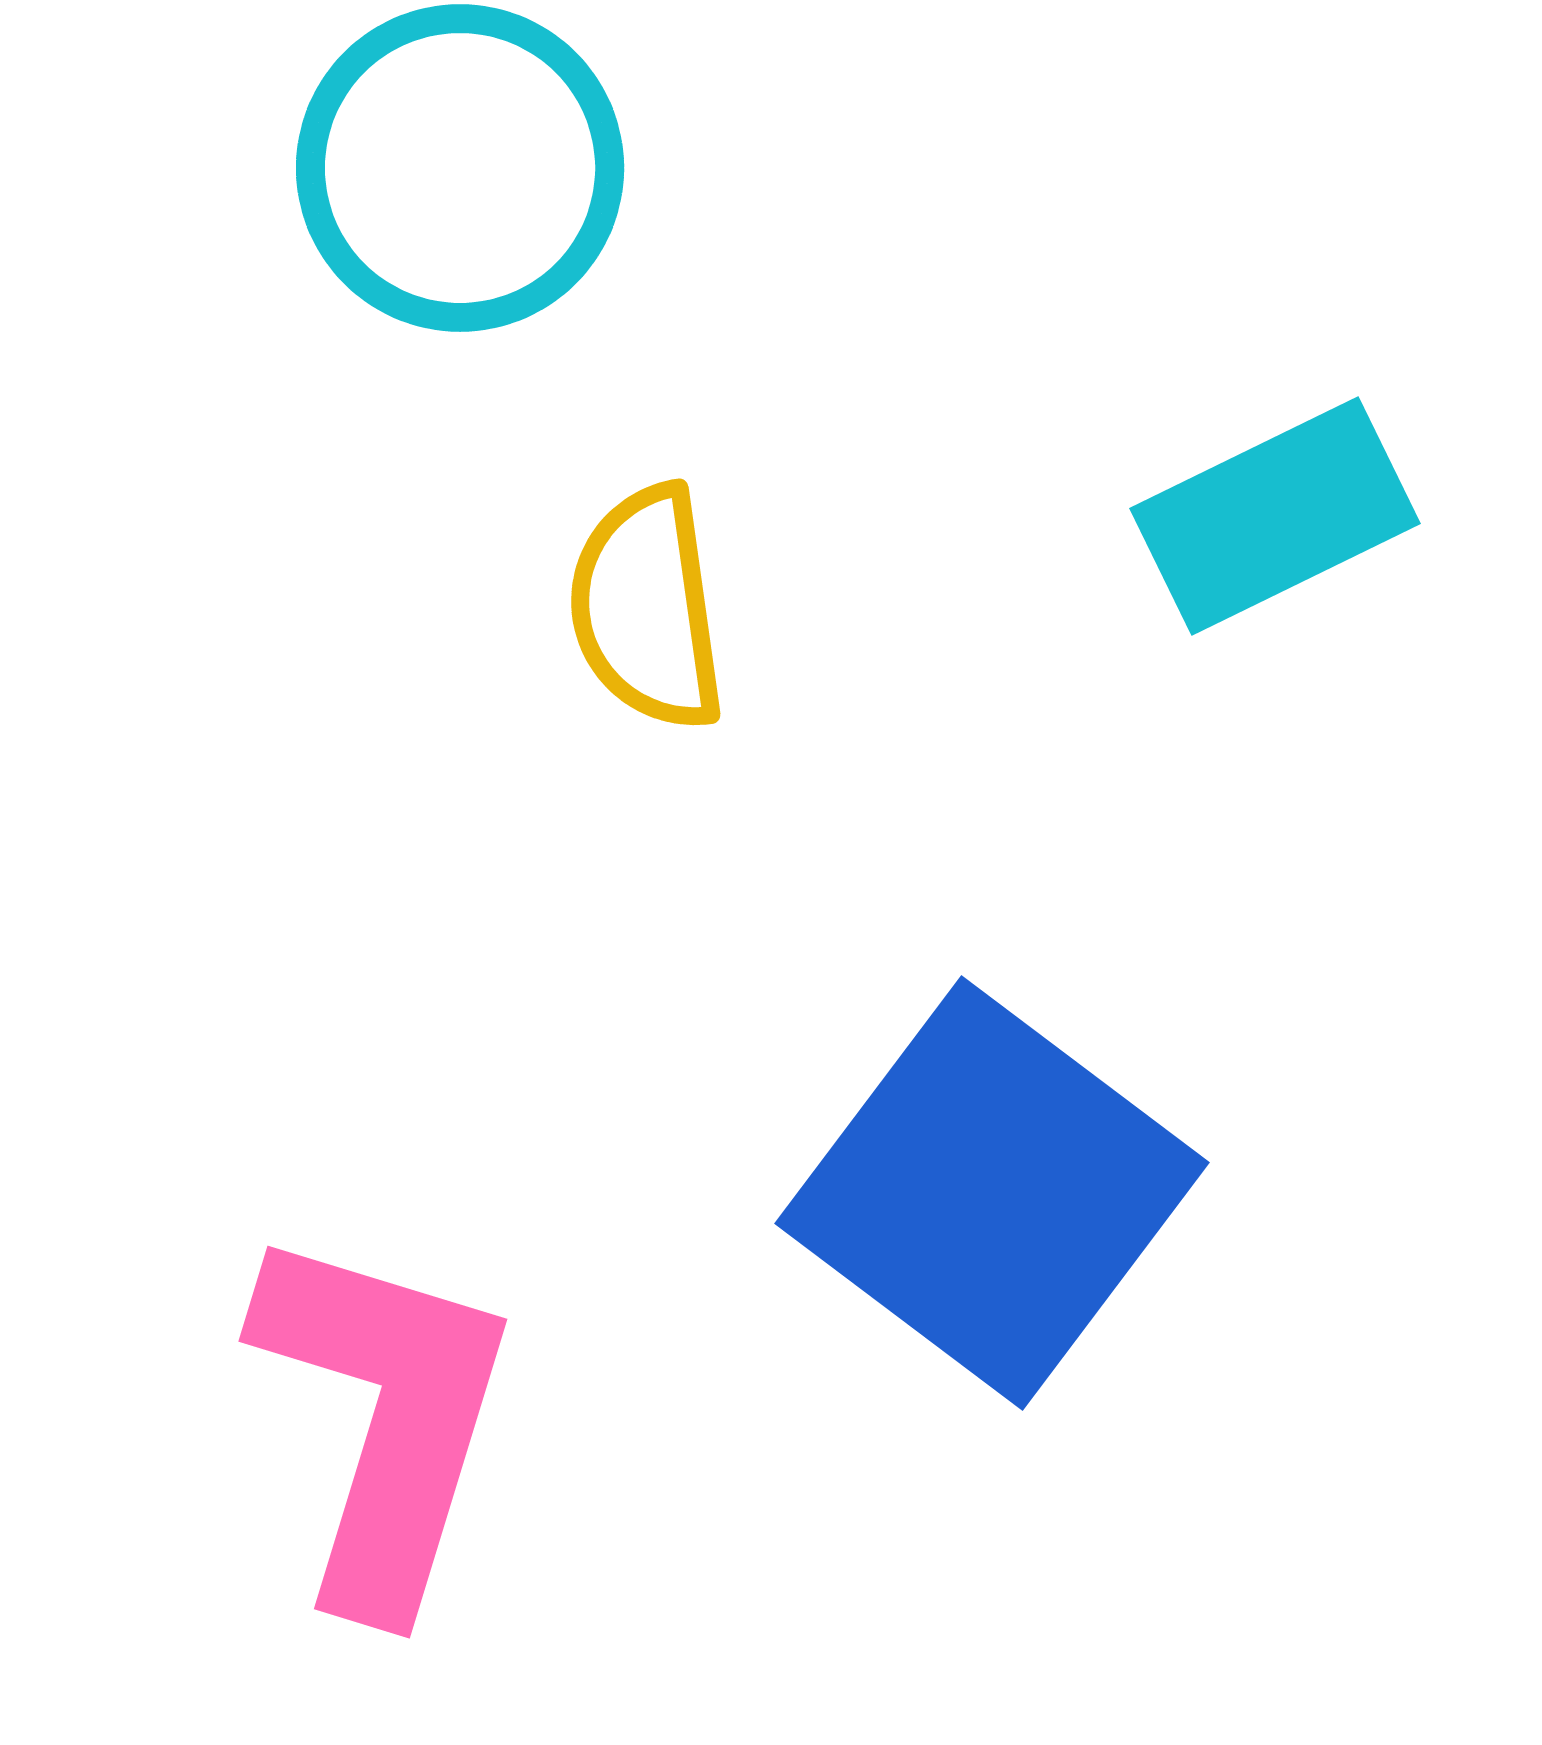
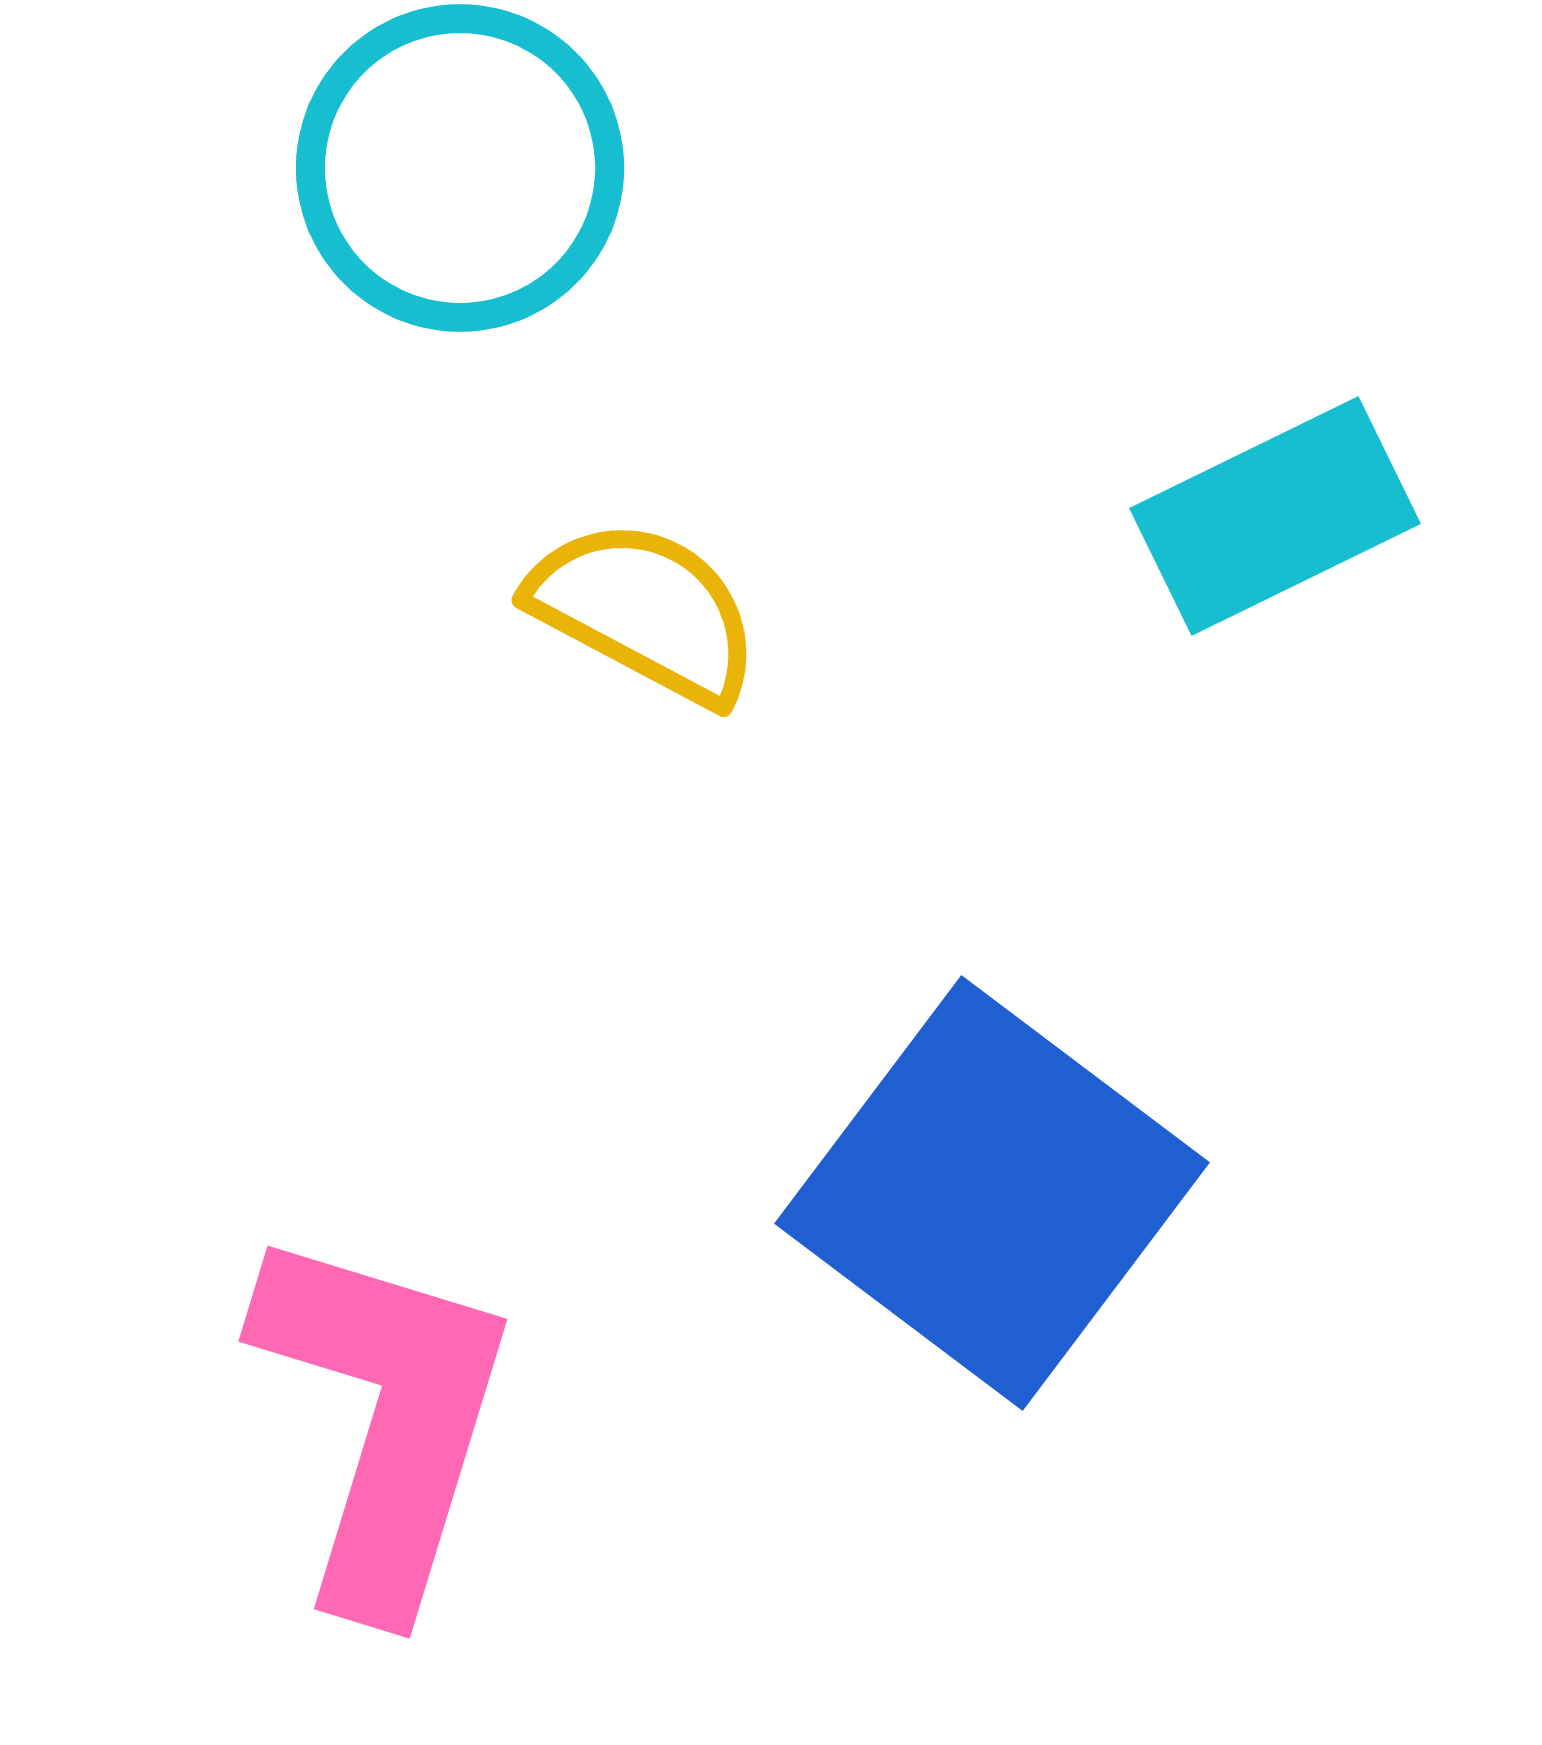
yellow semicircle: moved 2 px left, 3 px down; rotated 126 degrees clockwise
